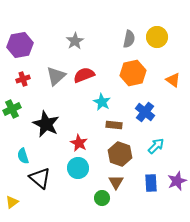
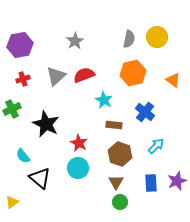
cyan star: moved 2 px right, 2 px up
cyan semicircle: rotated 21 degrees counterclockwise
green circle: moved 18 px right, 4 px down
